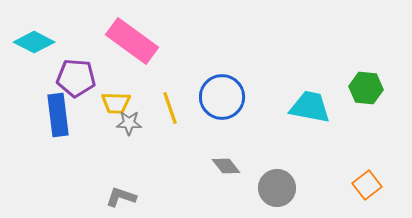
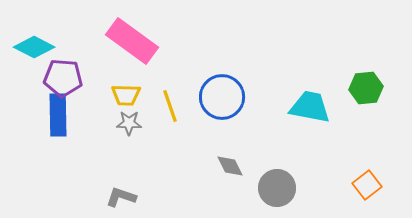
cyan diamond: moved 5 px down
purple pentagon: moved 13 px left
green hexagon: rotated 12 degrees counterclockwise
yellow trapezoid: moved 10 px right, 8 px up
yellow line: moved 2 px up
blue rectangle: rotated 6 degrees clockwise
gray diamond: moved 4 px right; rotated 12 degrees clockwise
